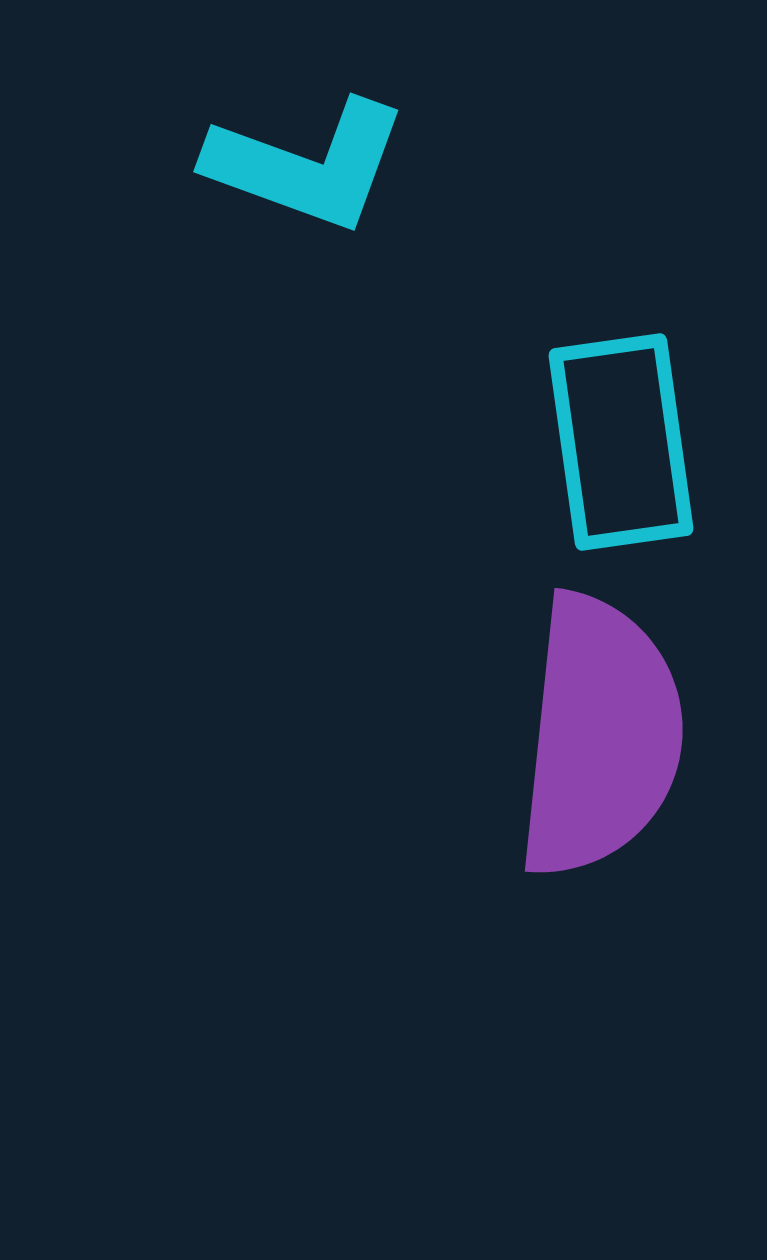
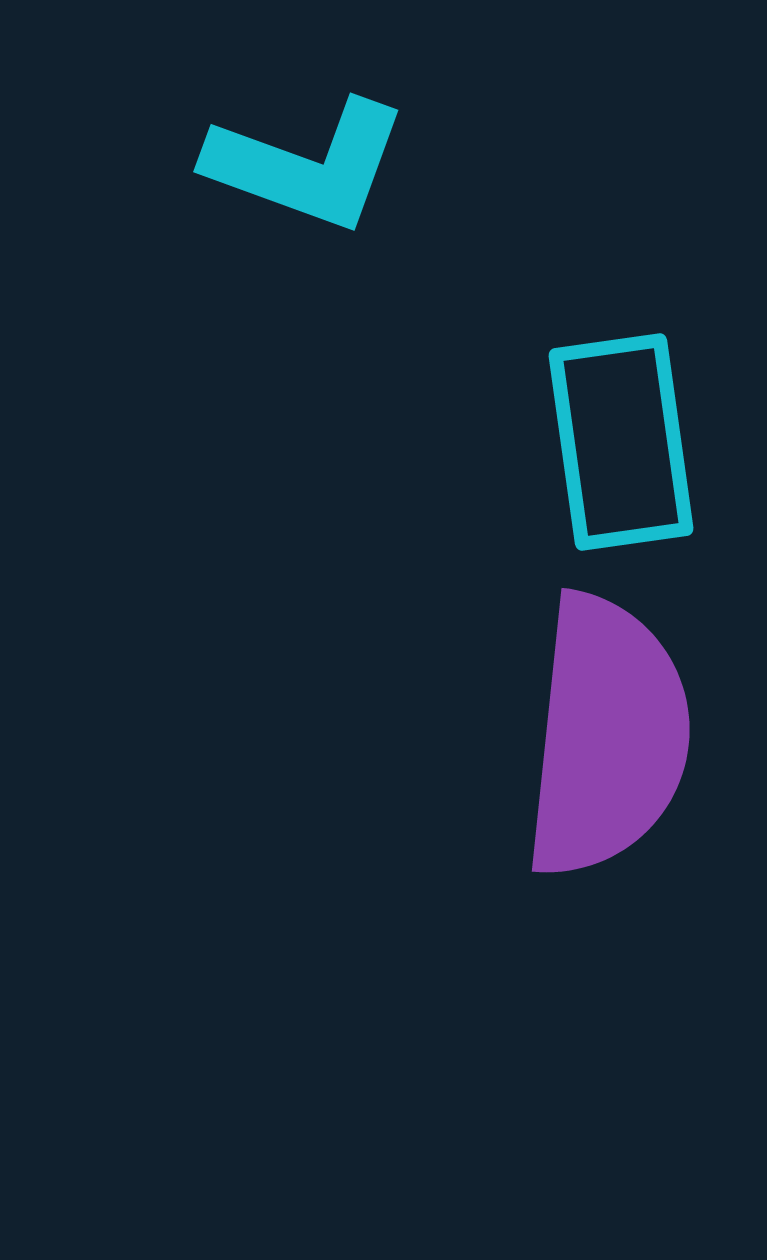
purple semicircle: moved 7 px right
